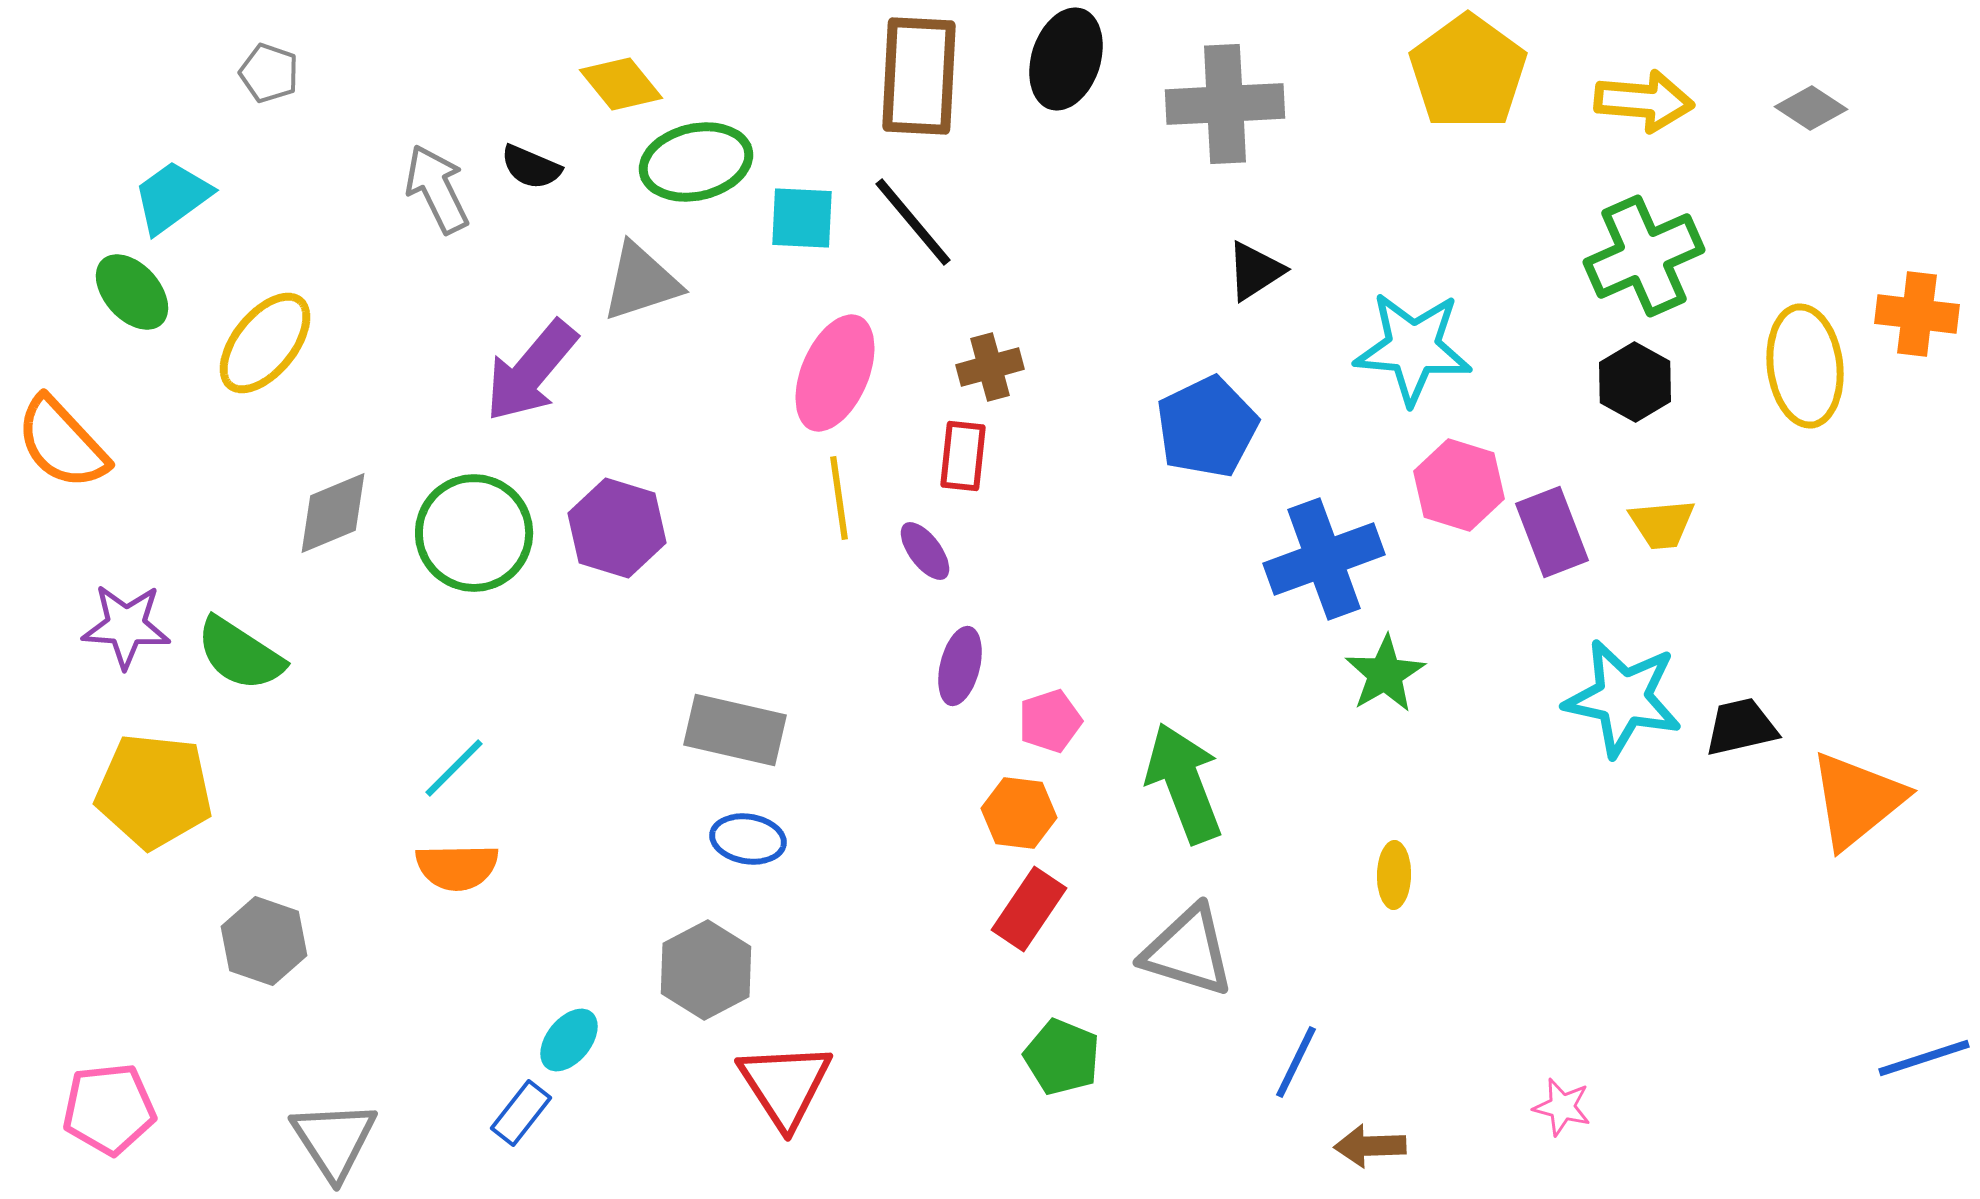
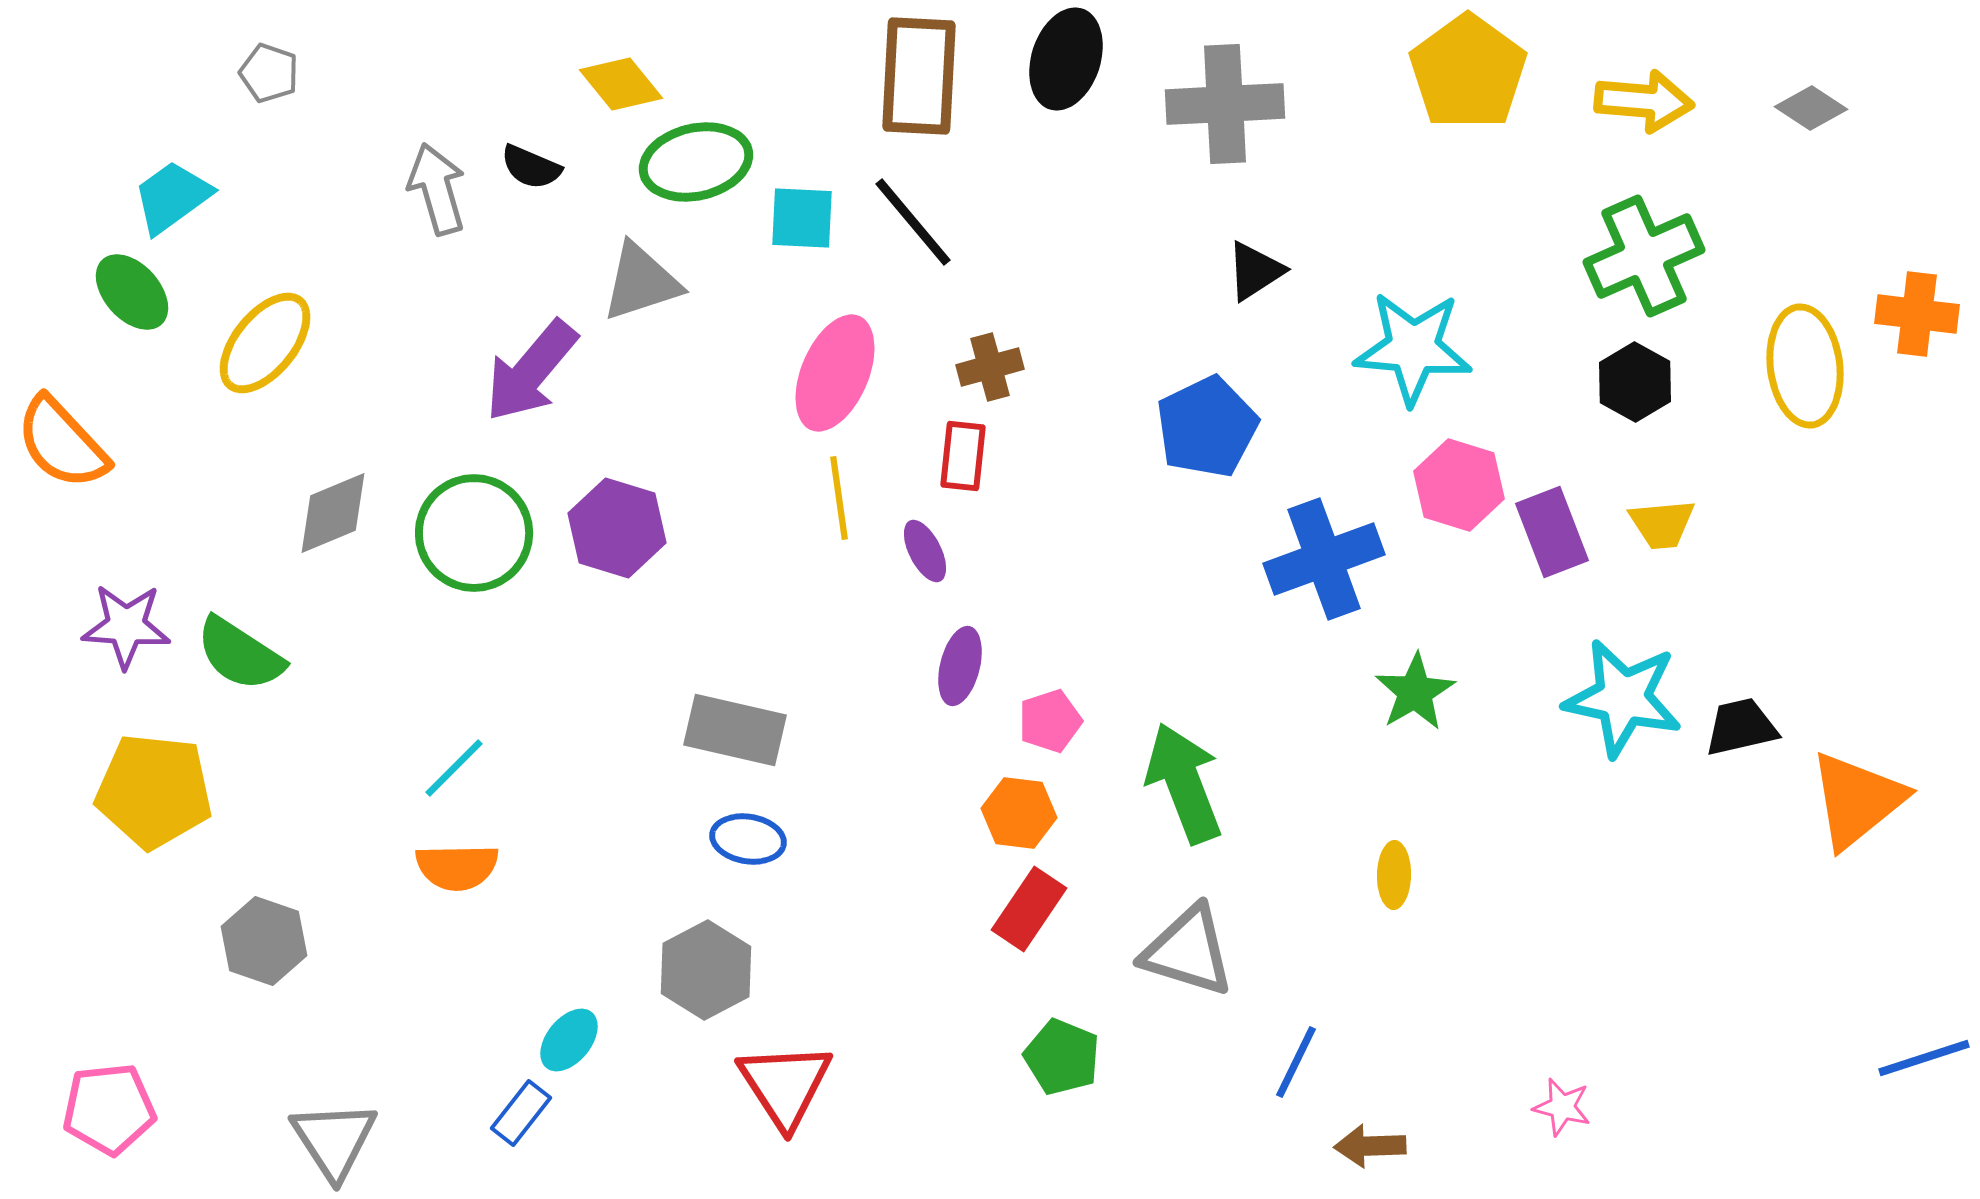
gray arrow at (437, 189): rotated 10 degrees clockwise
purple ellipse at (925, 551): rotated 10 degrees clockwise
green star at (1385, 674): moved 30 px right, 18 px down
